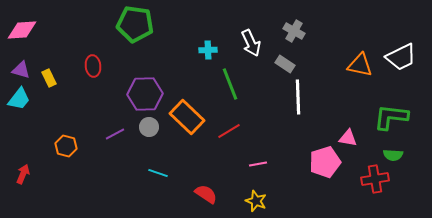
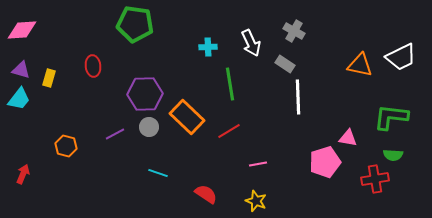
cyan cross: moved 3 px up
yellow rectangle: rotated 42 degrees clockwise
green line: rotated 12 degrees clockwise
